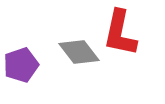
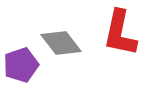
gray diamond: moved 18 px left, 9 px up
